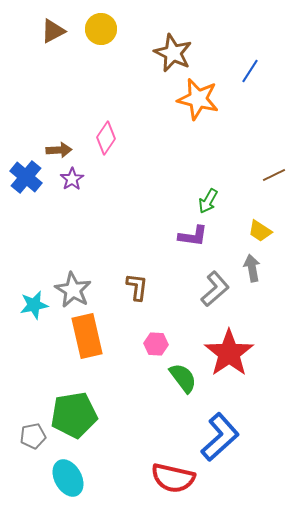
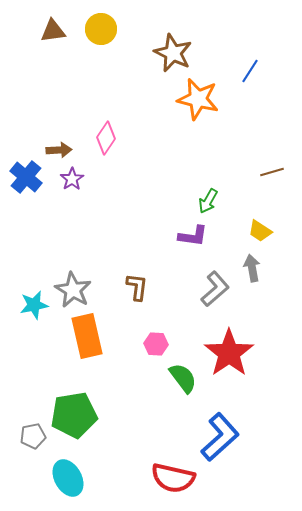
brown triangle: rotated 20 degrees clockwise
brown line: moved 2 px left, 3 px up; rotated 10 degrees clockwise
